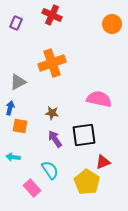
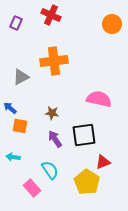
red cross: moved 1 px left
orange cross: moved 2 px right, 2 px up; rotated 12 degrees clockwise
gray triangle: moved 3 px right, 5 px up
blue arrow: rotated 64 degrees counterclockwise
